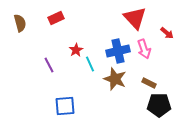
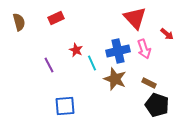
brown semicircle: moved 1 px left, 1 px up
red arrow: moved 1 px down
red star: rotated 16 degrees counterclockwise
cyan line: moved 2 px right, 1 px up
black pentagon: moved 2 px left; rotated 20 degrees clockwise
